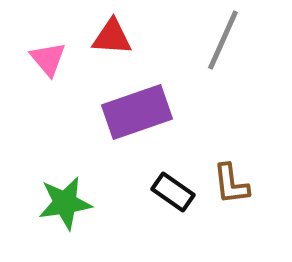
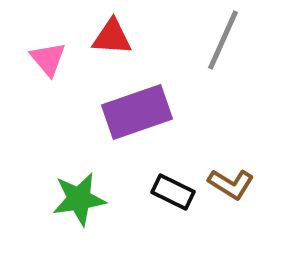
brown L-shape: rotated 51 degrees counterclockwise
black rectangle: rotated 9 degrees counterclockwise
green star: moved 14 px right, 4 px up
